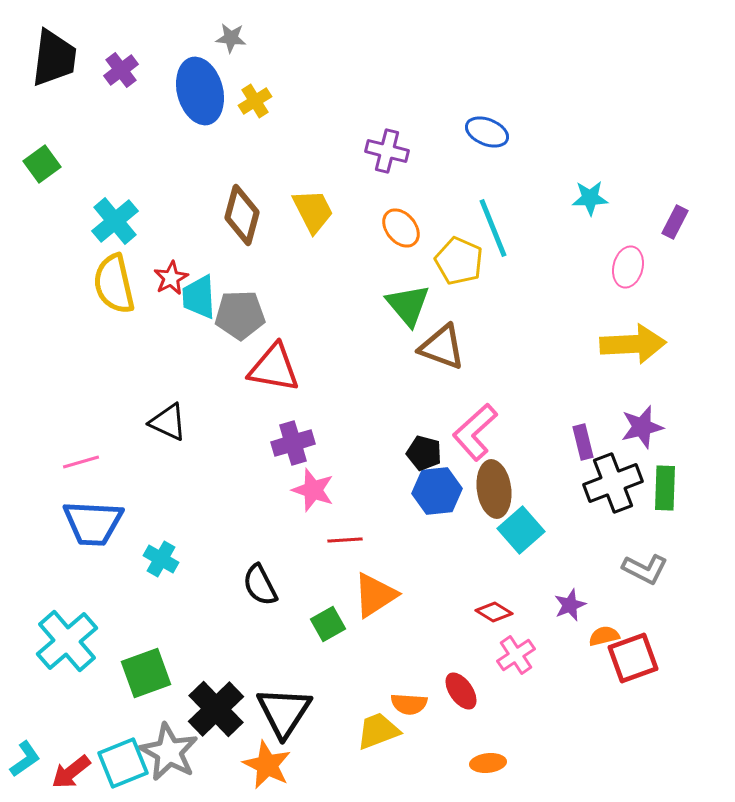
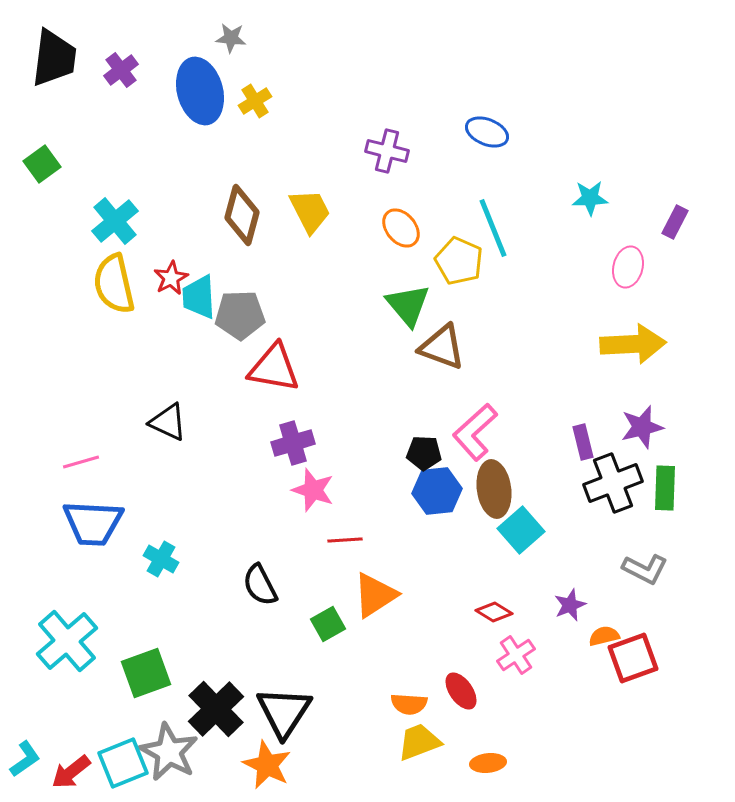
yellow trapezoid at (313, 211): moved 3 px left
black pentagon at (424, 453): rotated 12 degrees counterclockwise
yellow trapezoid at (378, 731): moved 41 px right, 11 px down
